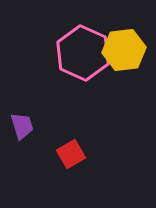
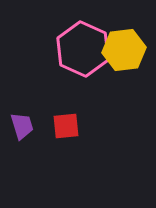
pink hexagon: moved 4 px up
red square: moved 5 px left, 28 px up; rotated 24 degrees clockwise
